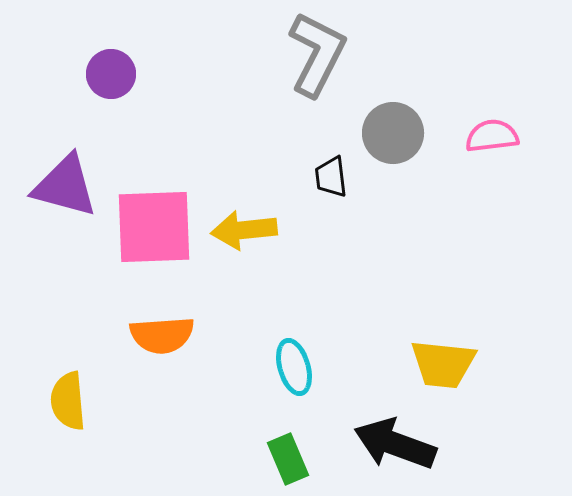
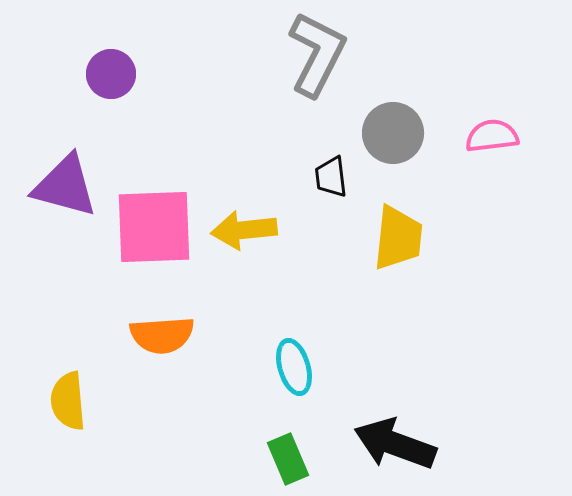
yellow trapezoid: moved 45 px left, 126 px up; rotated 90 degrees counterclockwise
